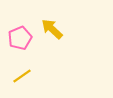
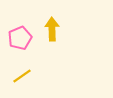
yellow arrow: rotated 45 degrees clockwise
